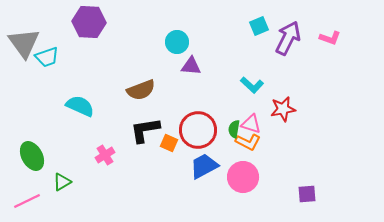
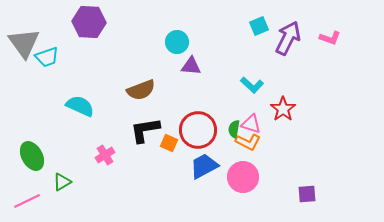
red star: rotated 25 degrees counterclockwise
